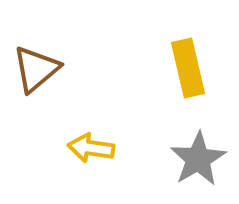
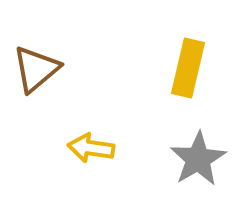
yellow rectangle: rotated 26 degrees clockwise
